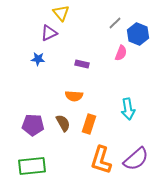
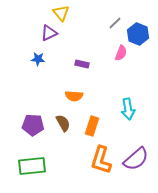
orange rectangle: moved 3 px right, 2 px down
